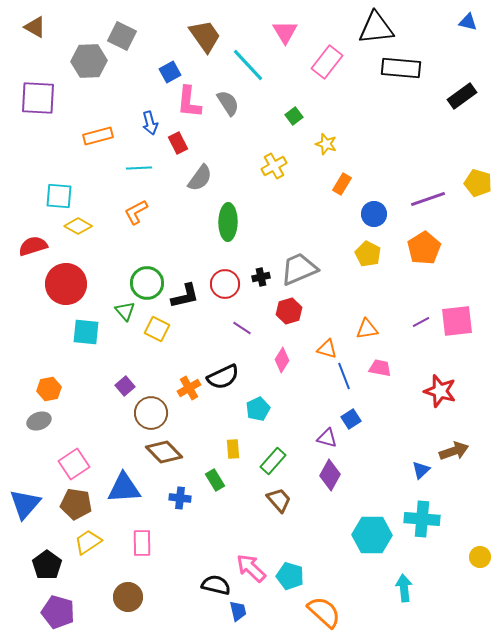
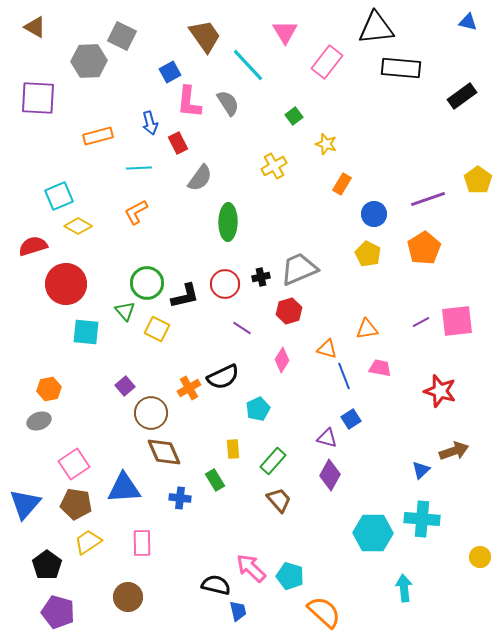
yellow pentagon at (478, 183): moved 3 px up; rotated 20 degrees clockwise
cyan square at (59, 196): rotated 28 degrees counterclockwise
brown diamond at (164, 452): rotated 21 degrees clockwise
cyan hexagon at (372, 535): moved 1 px right, 2 px up
